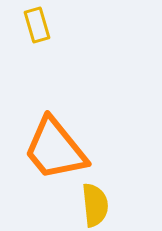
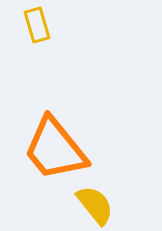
yellow semicircle: rotated 33 degrees counterclockwise
